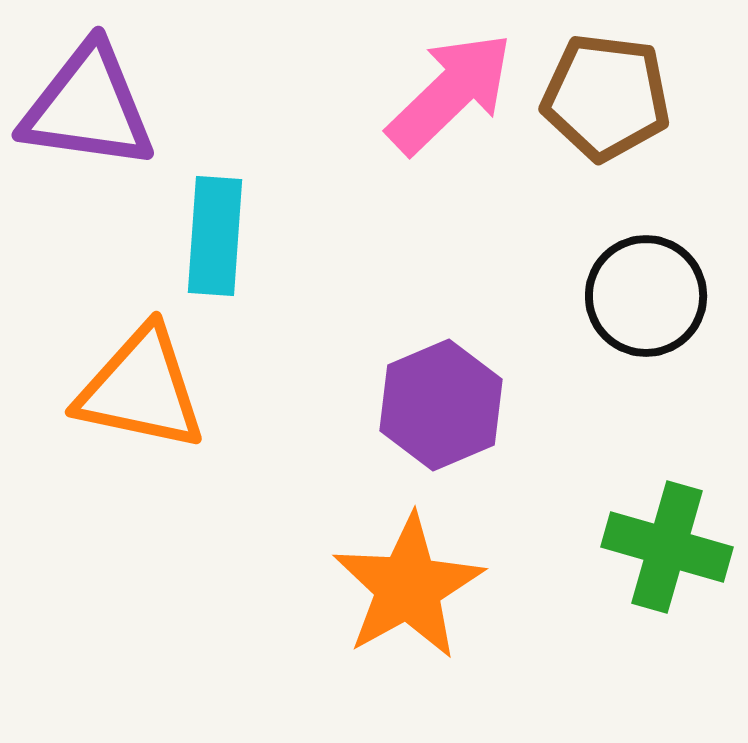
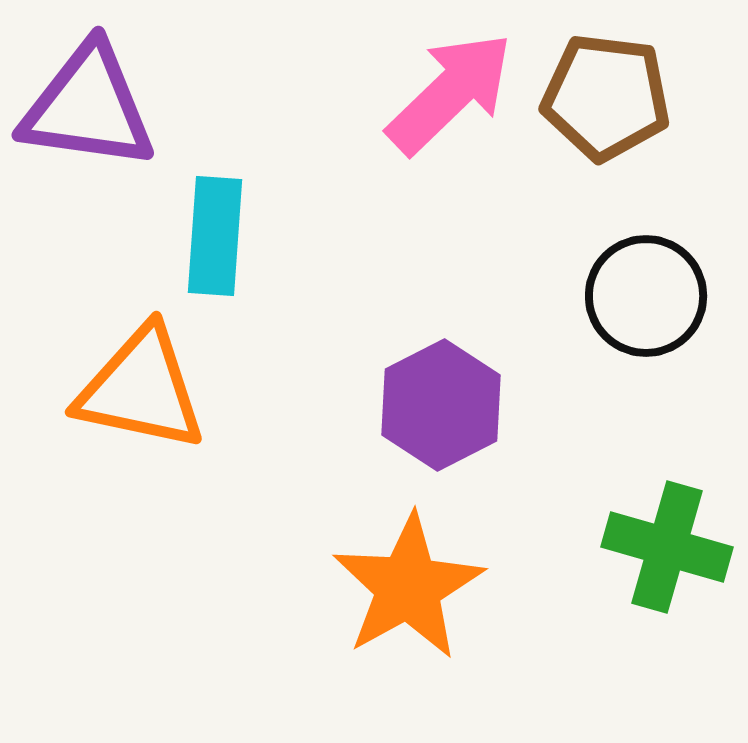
purple hexagon: rotated 4 degrees counterclockwise
